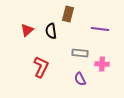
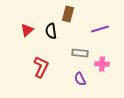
purple line: rotated 24 degrees counterclockwise
